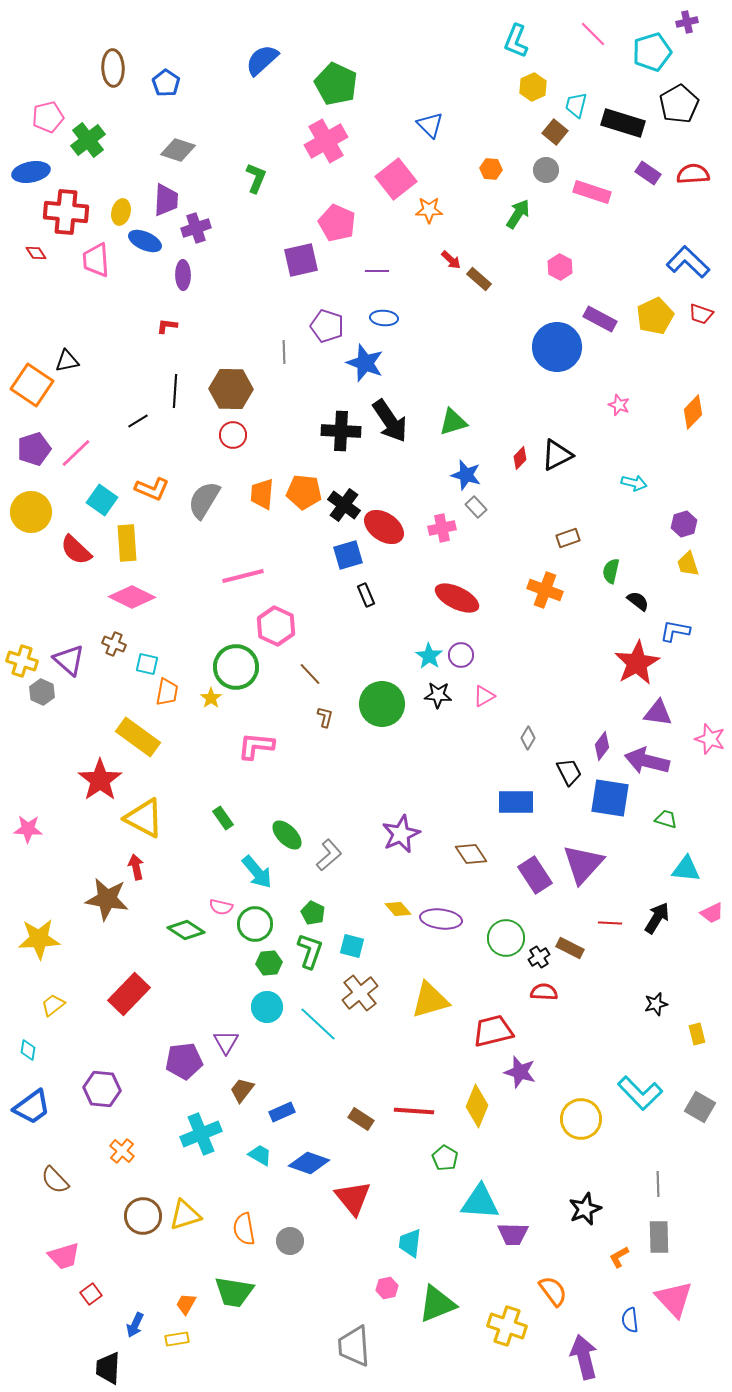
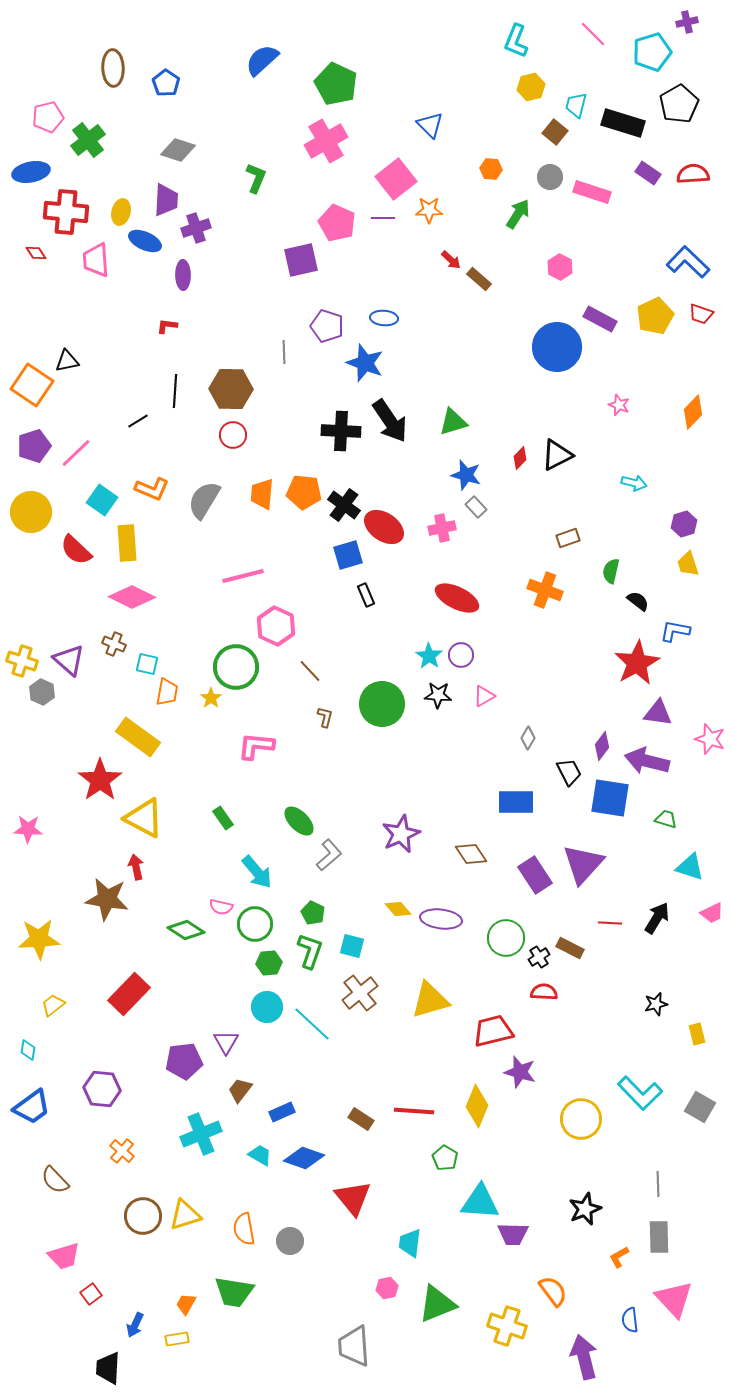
yellow hexagon at (533, 87): moved 2 px left; rotated 12 degrees clockwise
gray circle at (546, 170): moved 4 px right, 7 px down
purple line at (377, 271): moved 6 px right, 53 px up
purple pentagon at (34, 449): moved 3 px up
brown line at (310, 674): moved 3 px up
green ellipse at (287, 835): moved 12 px right, 14 px up
cyan triangle at (686, 869): moved 4 px right, 2 px up; rotated 12 degrees clockwise
cyan line at (318, 1024): moved 6 px left
brown trapezoid at (242, 1090): moved 2 px left
blue diamond at (309, 1163): moved 5 px left, 5 px up
